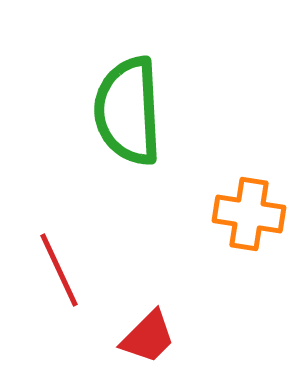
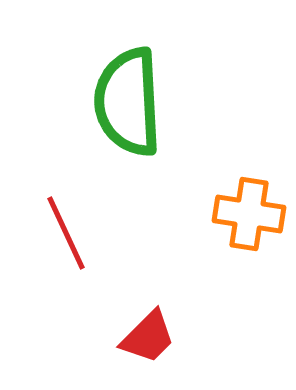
green semicircle: moved 9 px up
red line: moved 7 px right, 37 px up
